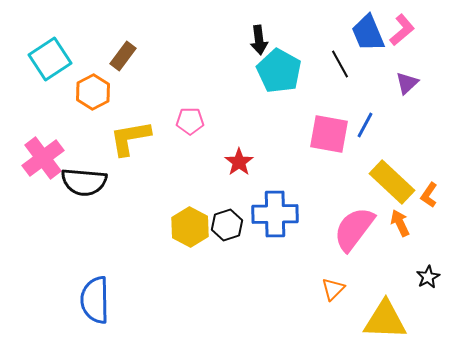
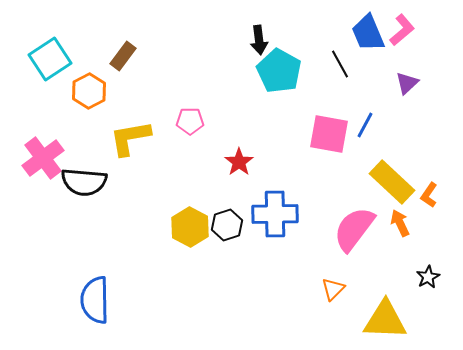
orange hexagon: moved 4 px left, 1 px up
